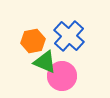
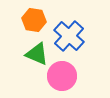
orange hexagon: moved 1 px right, 21 px up; rotated 20 degrees clockwise
green triangle: moved 8 px left, 8 px up
